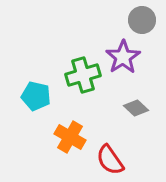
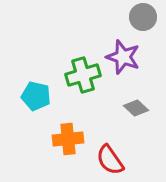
gray circle: moved 1 px right, 3 px up
purple star: rotated 20 degrees counterclockwise
orange cross: moved 2 px left, 2 px down; rotated 36 degrees counterclockwise
